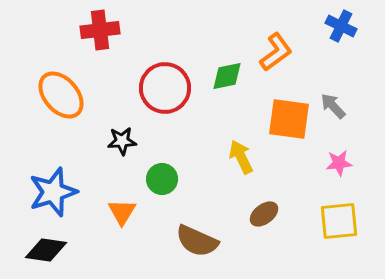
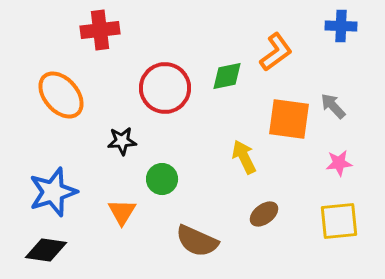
blue cross: rotated 24 degrees counterclockwise
yellow arrow: moved 3 px right
